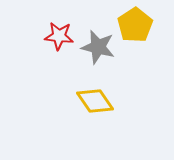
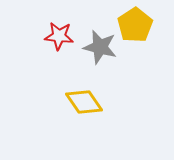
gray star: moved 2 px right
yellow diamond: moved 11 px left, 1 px down
